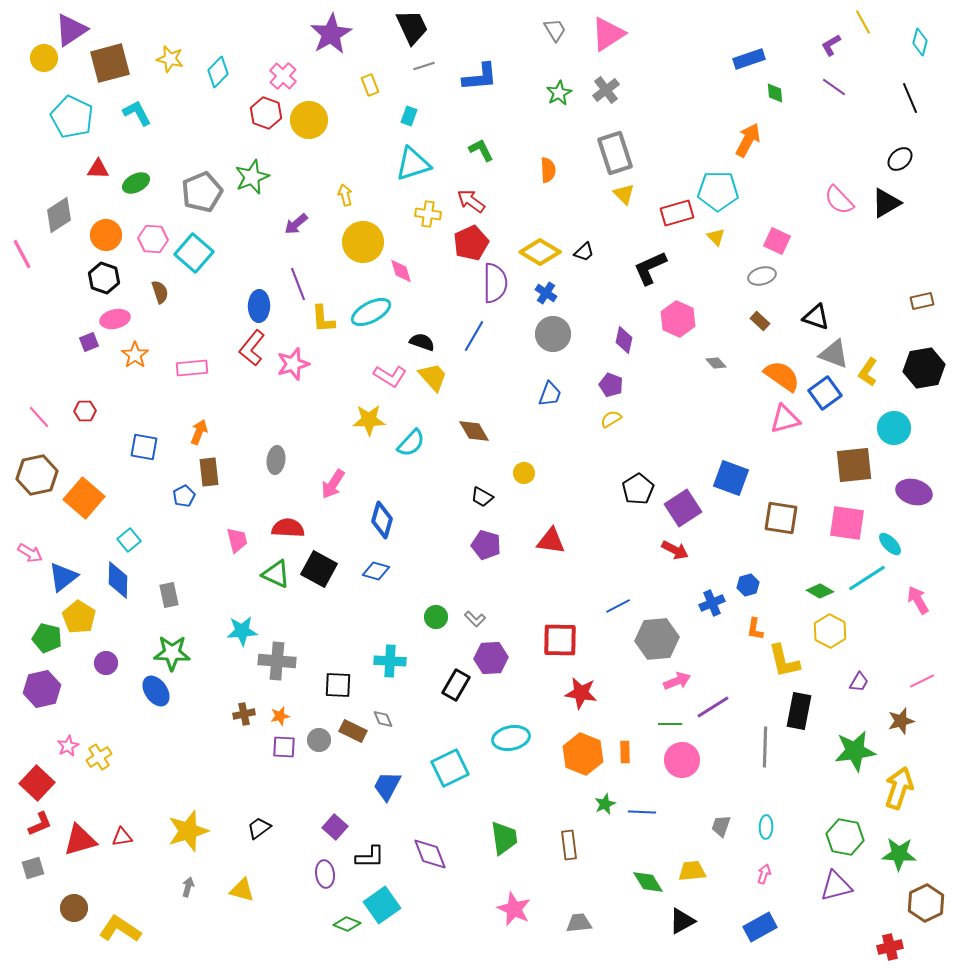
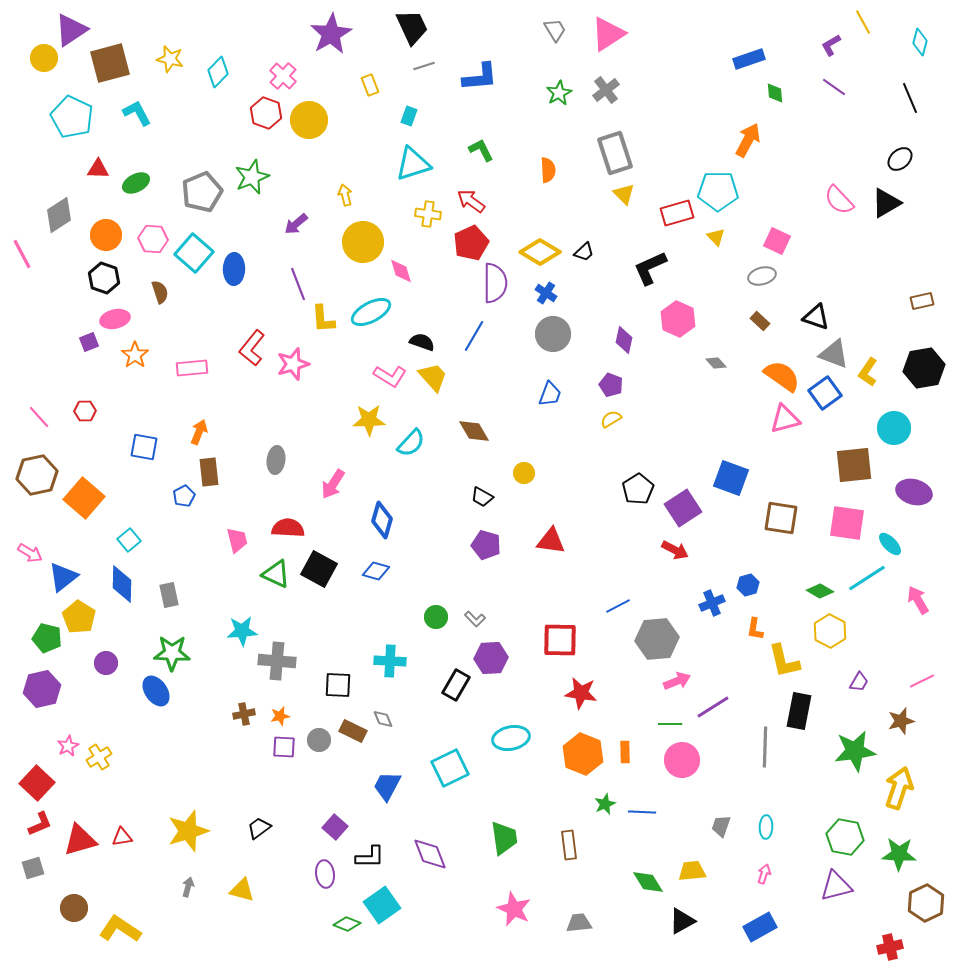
blue ellipse at (259, 306): moved 25 px left, 37 px up
blue diamond at (118, 580): moved 4 px right, 4 px down
